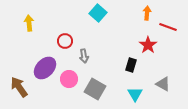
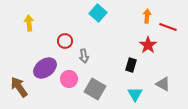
orange arrow: moved 3 px down
purple ellipse: rotated 10 degrees clockwise
